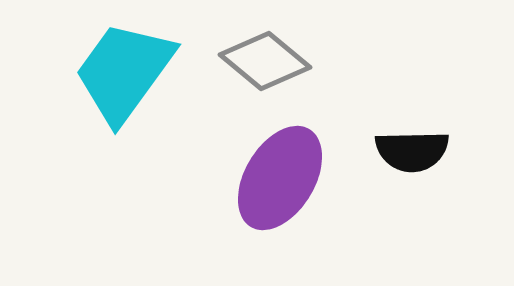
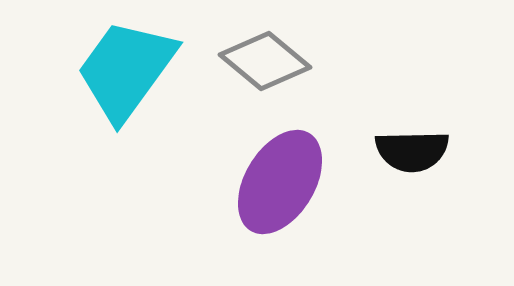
cyan trapezoid: moved 2 px right, 2 px up
purple ellipse: moved 4 px down
